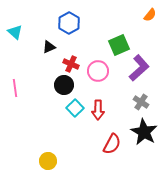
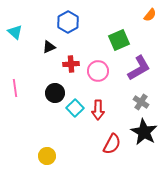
blue hexagon: moved 1 px left, 1 px up
green square: moved 5 px up
red cross: rotated 28 degrees counterclockwise
purple L-shape: rotated 12 degrees clockwise
black circle: moved 9 px left, 8 px down
yellow circle: moved 1 px left, 5 px up
